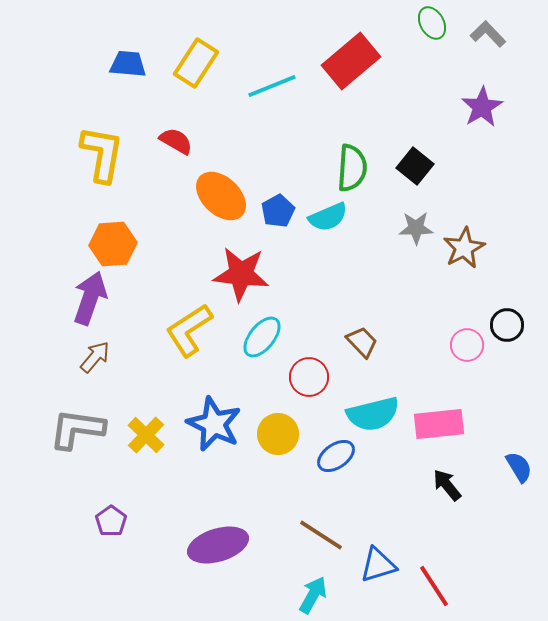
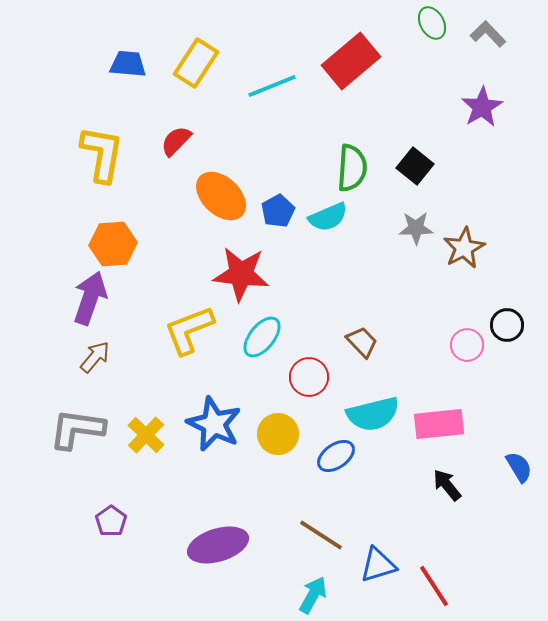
red semicircle at (176, 141): rotated 76 degrees counterclockwise
yellow L-shape at (189, 330): rotated 12 degrees clockwise
